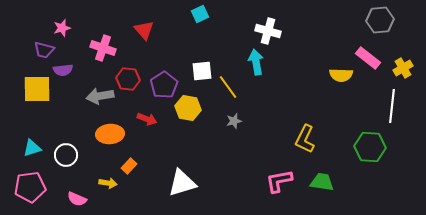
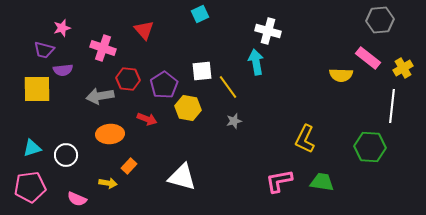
white triangle: moved 6 px up; rotated 32 degrees clockwise
